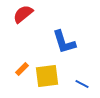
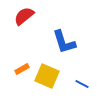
red semicircle: moved 1 px right, 2 px down
orange rectangle: rotated 16 degrees clockwise
yellow square: rotated 30 degrees clockwise
